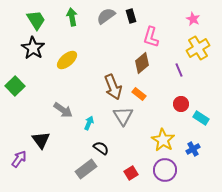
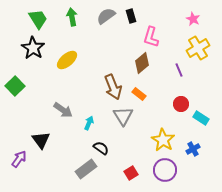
green trapezoid: moved 2 px right, 1 px up
